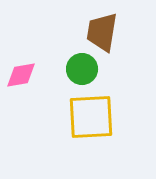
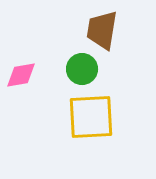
brown trapezoid: moved 2 px up
